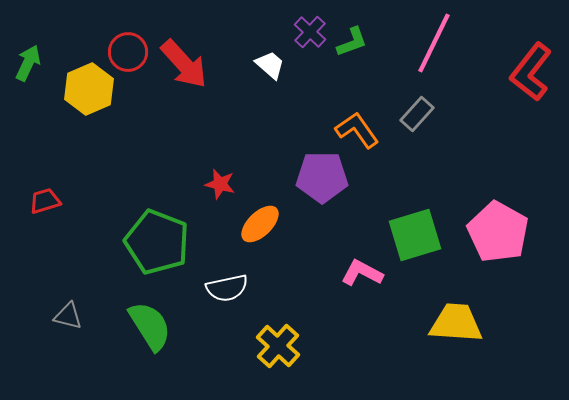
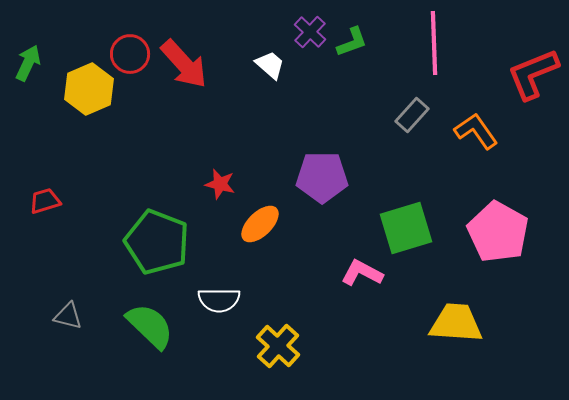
pink line: rotated 28 degrees counterclockwise
red circle: moved 2 px right, 2 px down
red L-shape: moved 2 px right, 2 px down; rotated 30 degrees clockwise
gray rectangle: moved 5 px left, 1 px down
orange L-shape: moved 119 px right, 1 px down
green square: moved 9 px left, 7 px up
white semicircle: moved 8 px left, 12 px down; rotated 12 degrees clockwise
green semicircle: rotated 14 degrees counterclockwise
